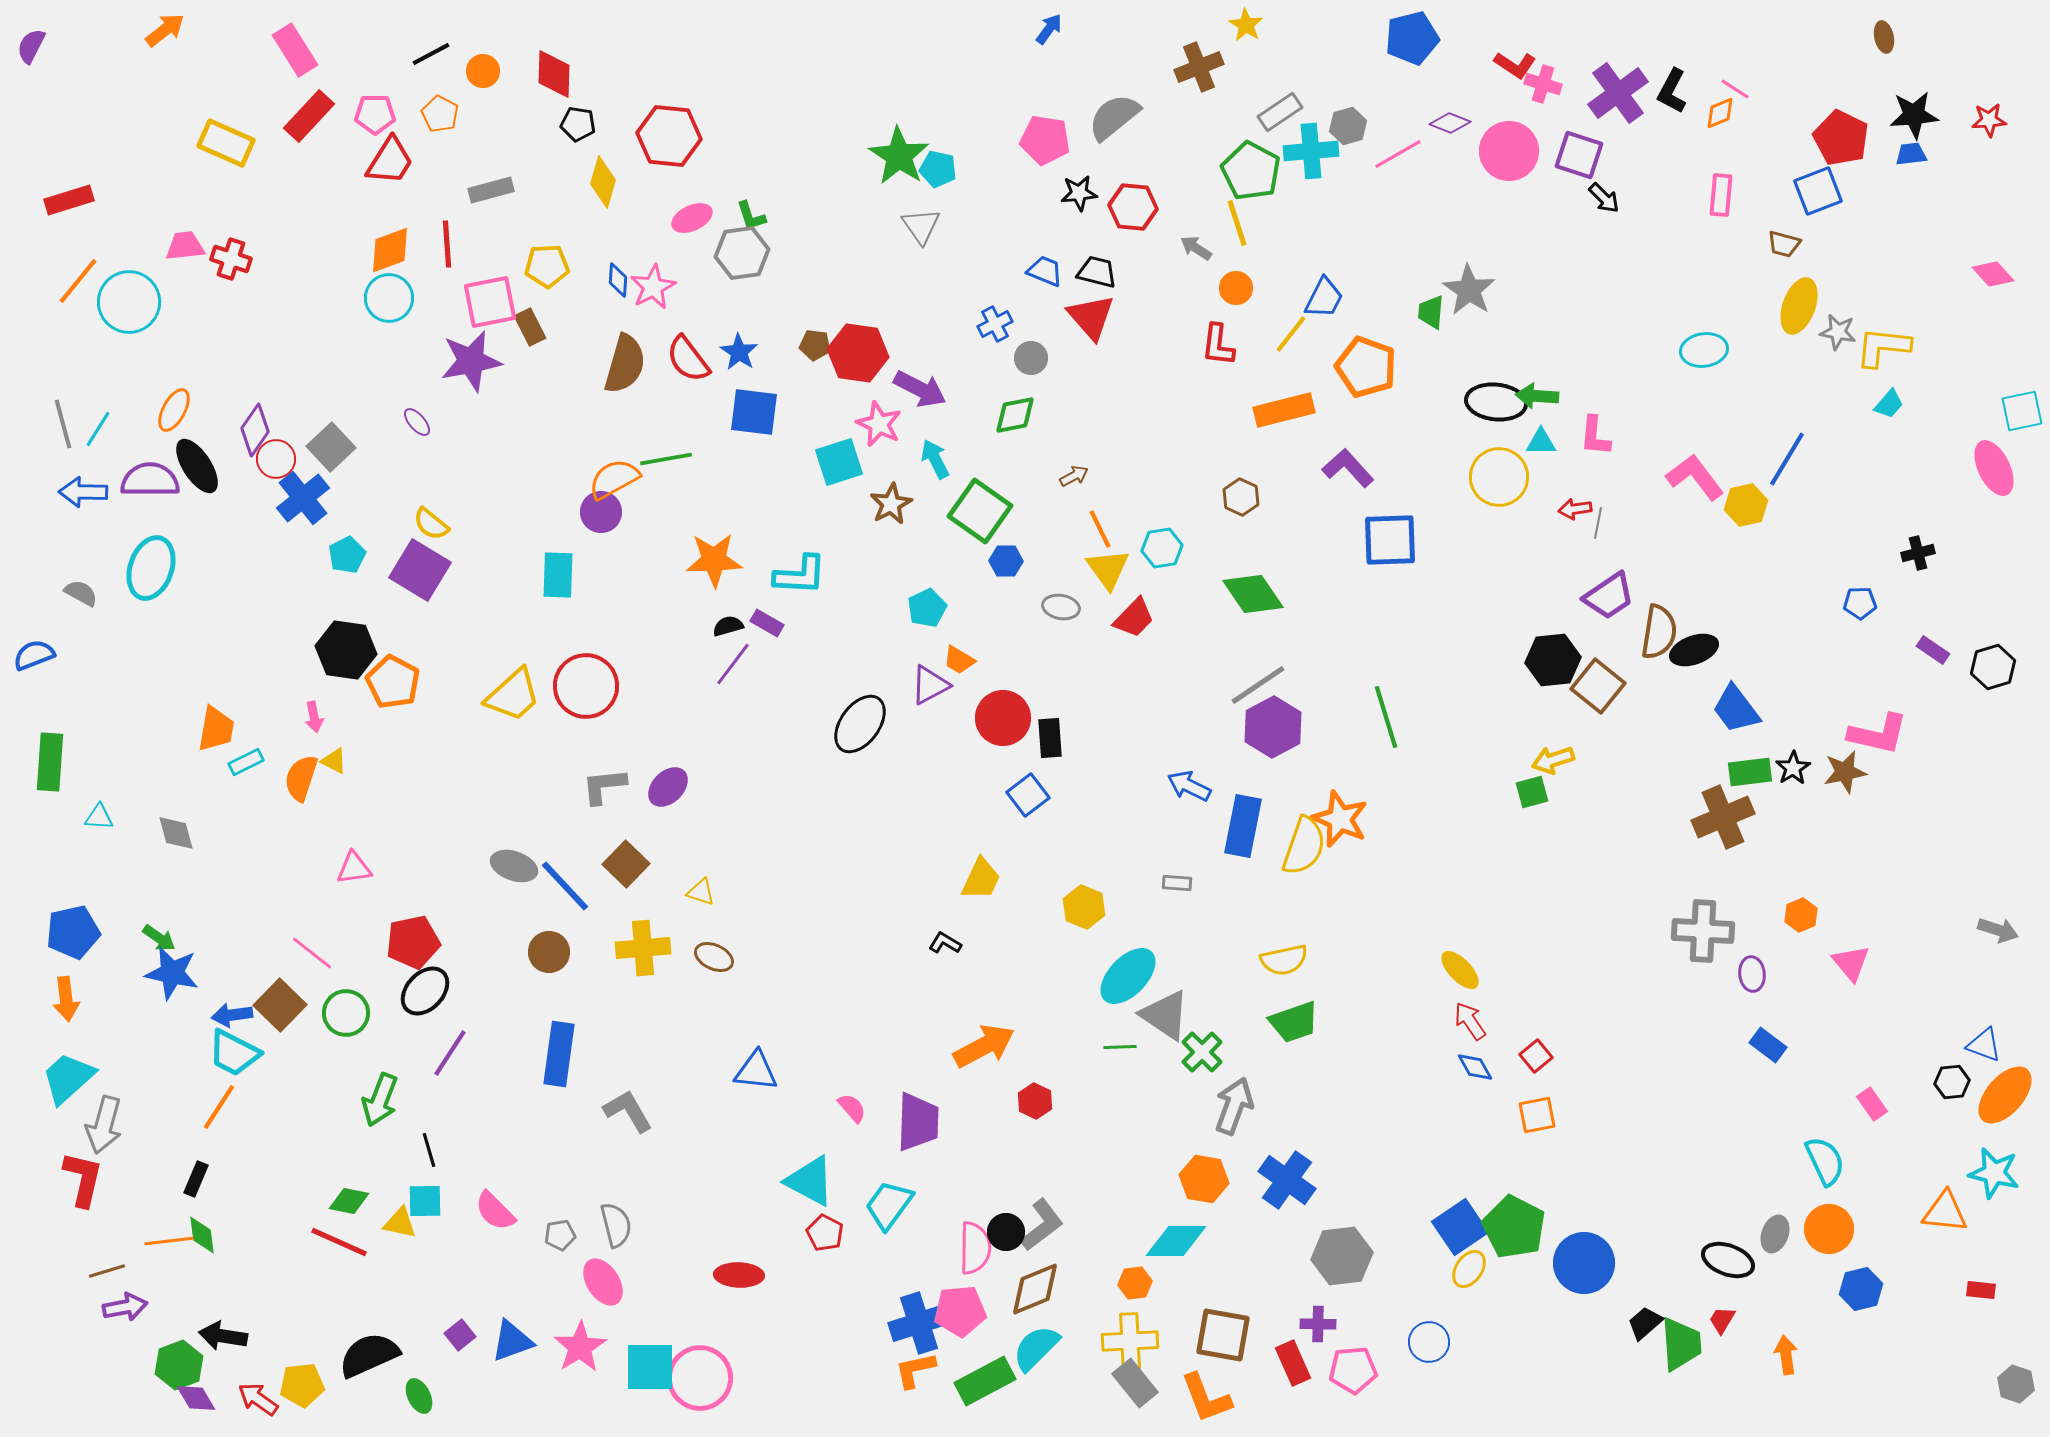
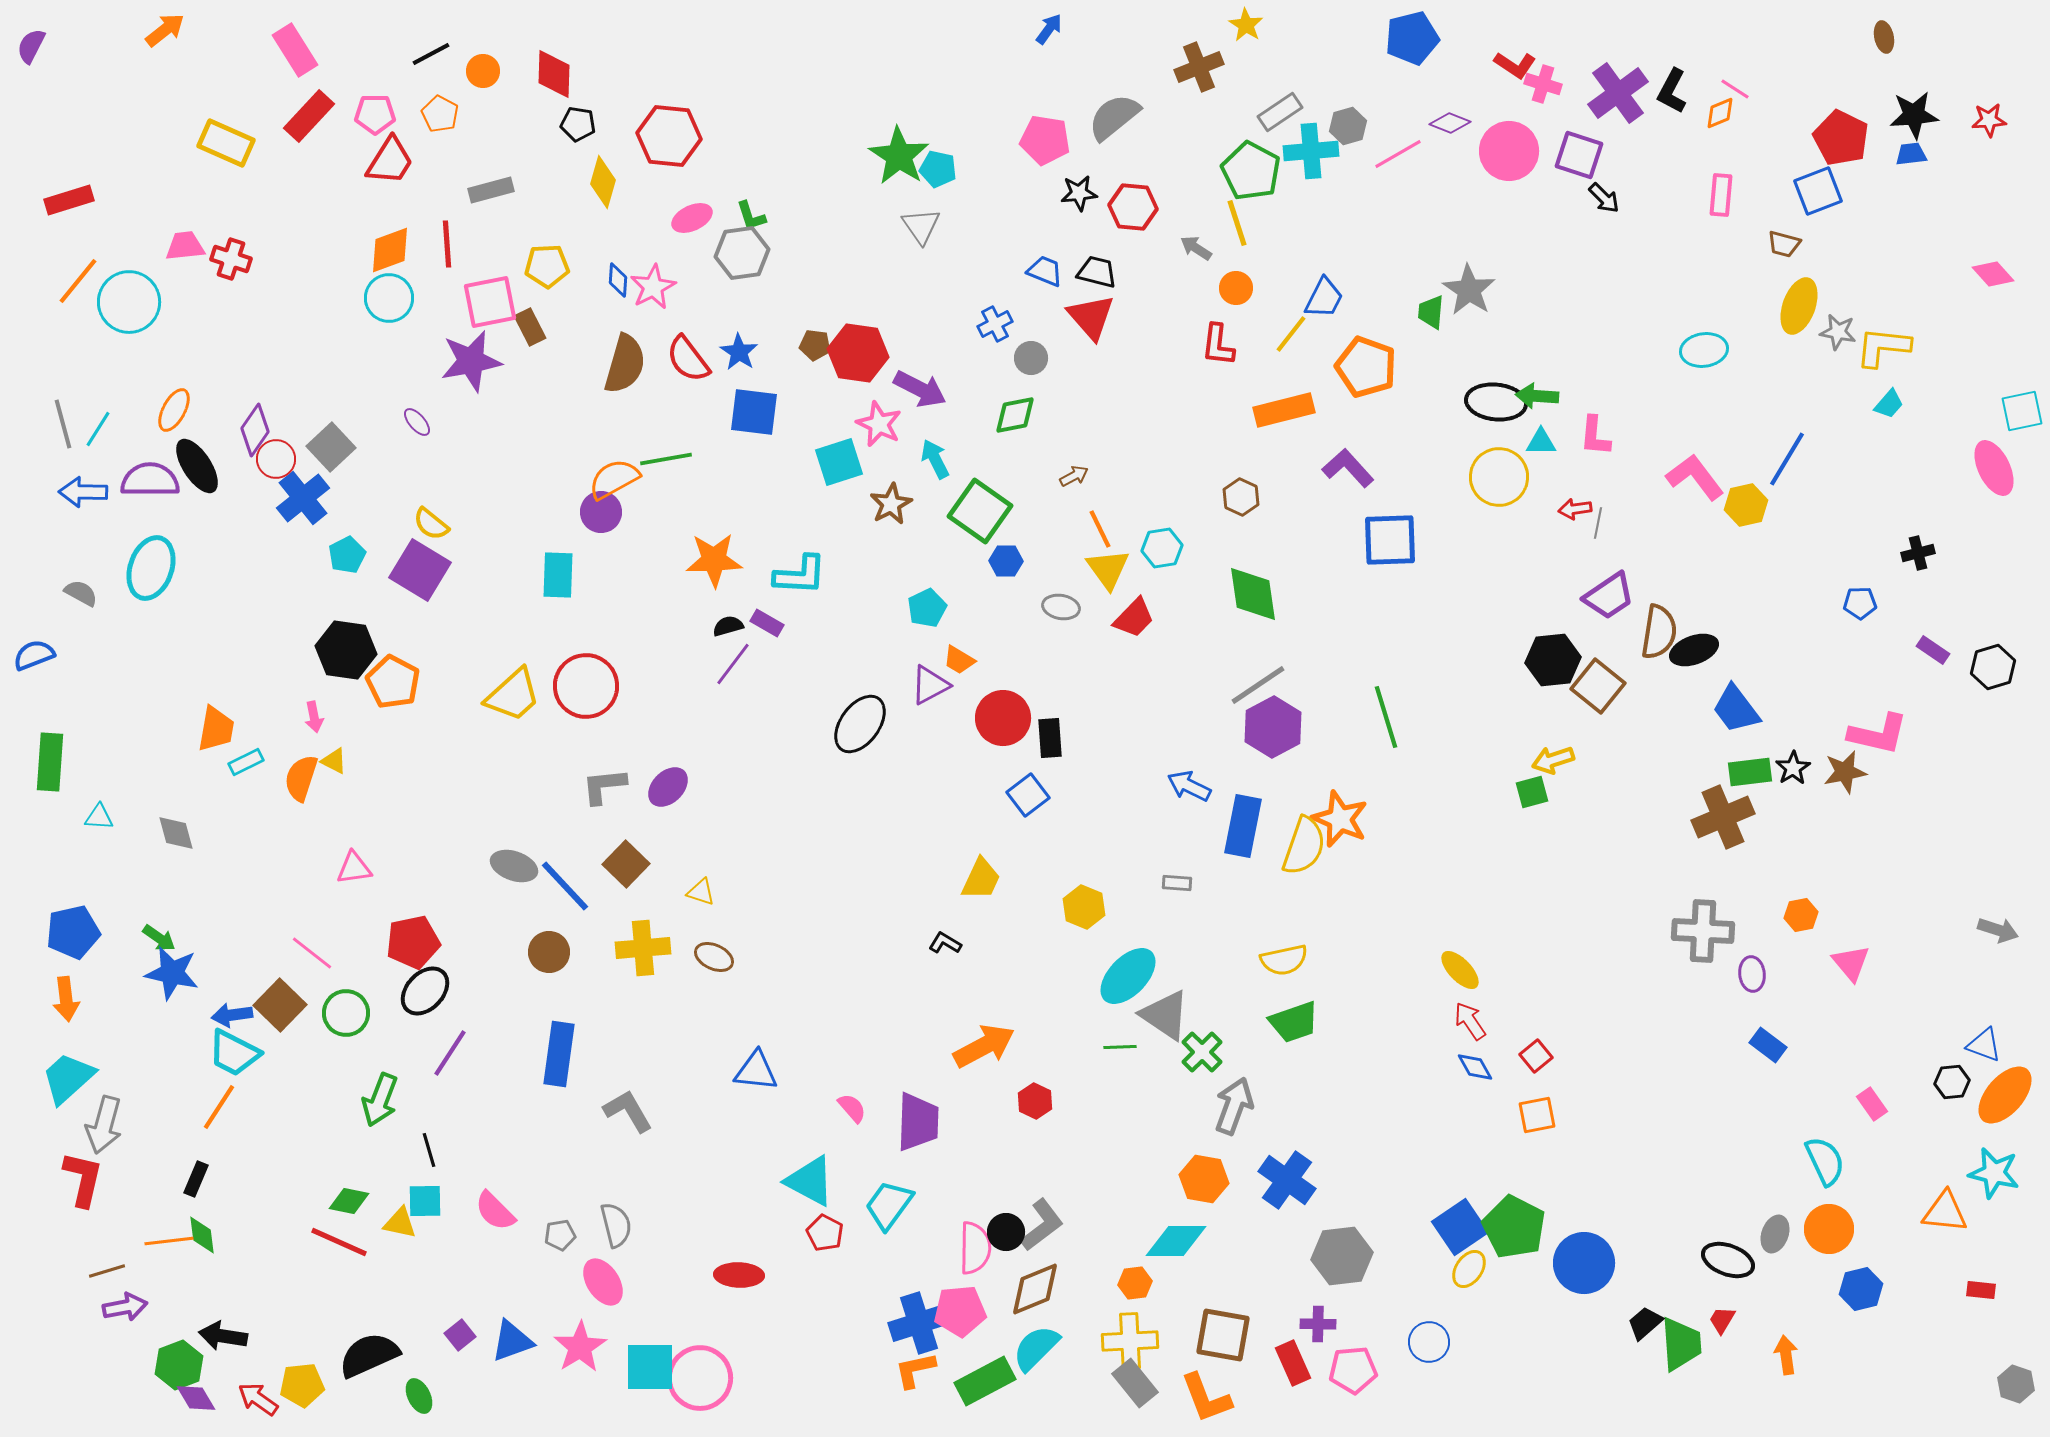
green diamond at (1253, 594): rotated 26 degrees clockwise
orange hexagon at (1801, 915): rotated 12 degrees clockwise
